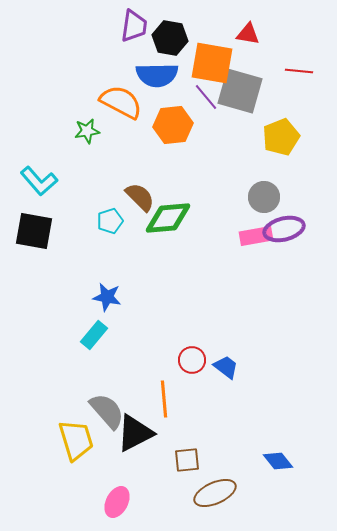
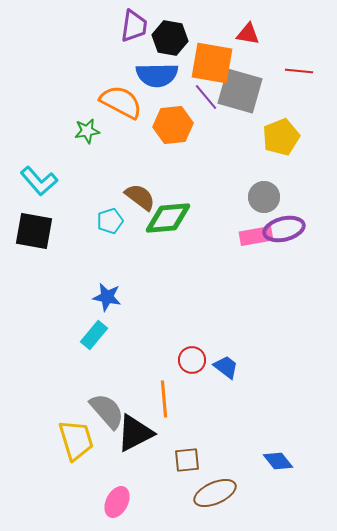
brown semicircle: rotated 8 degrees counterclockwise
